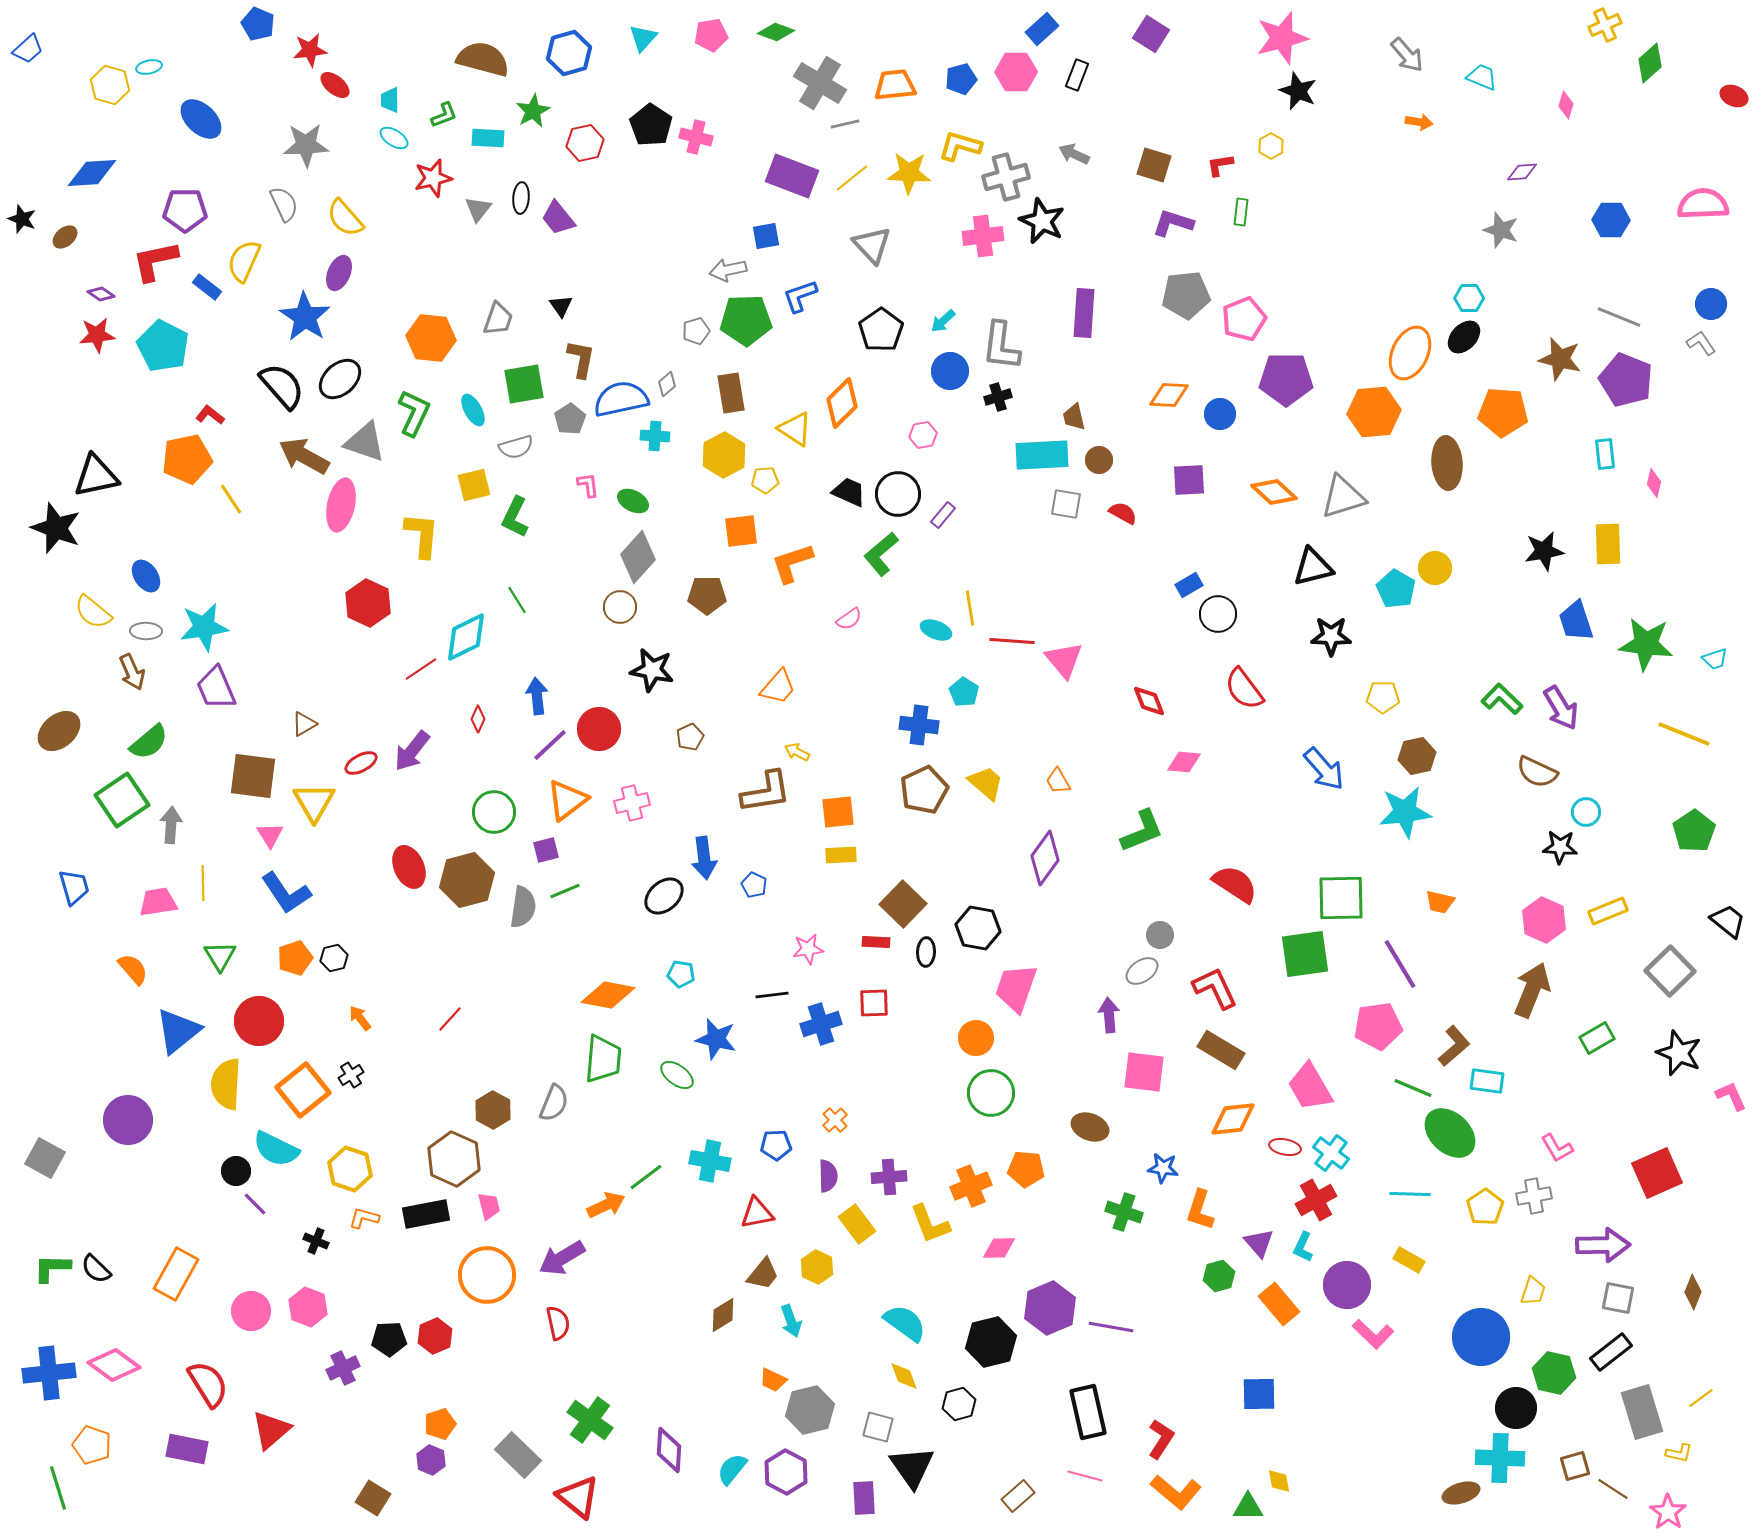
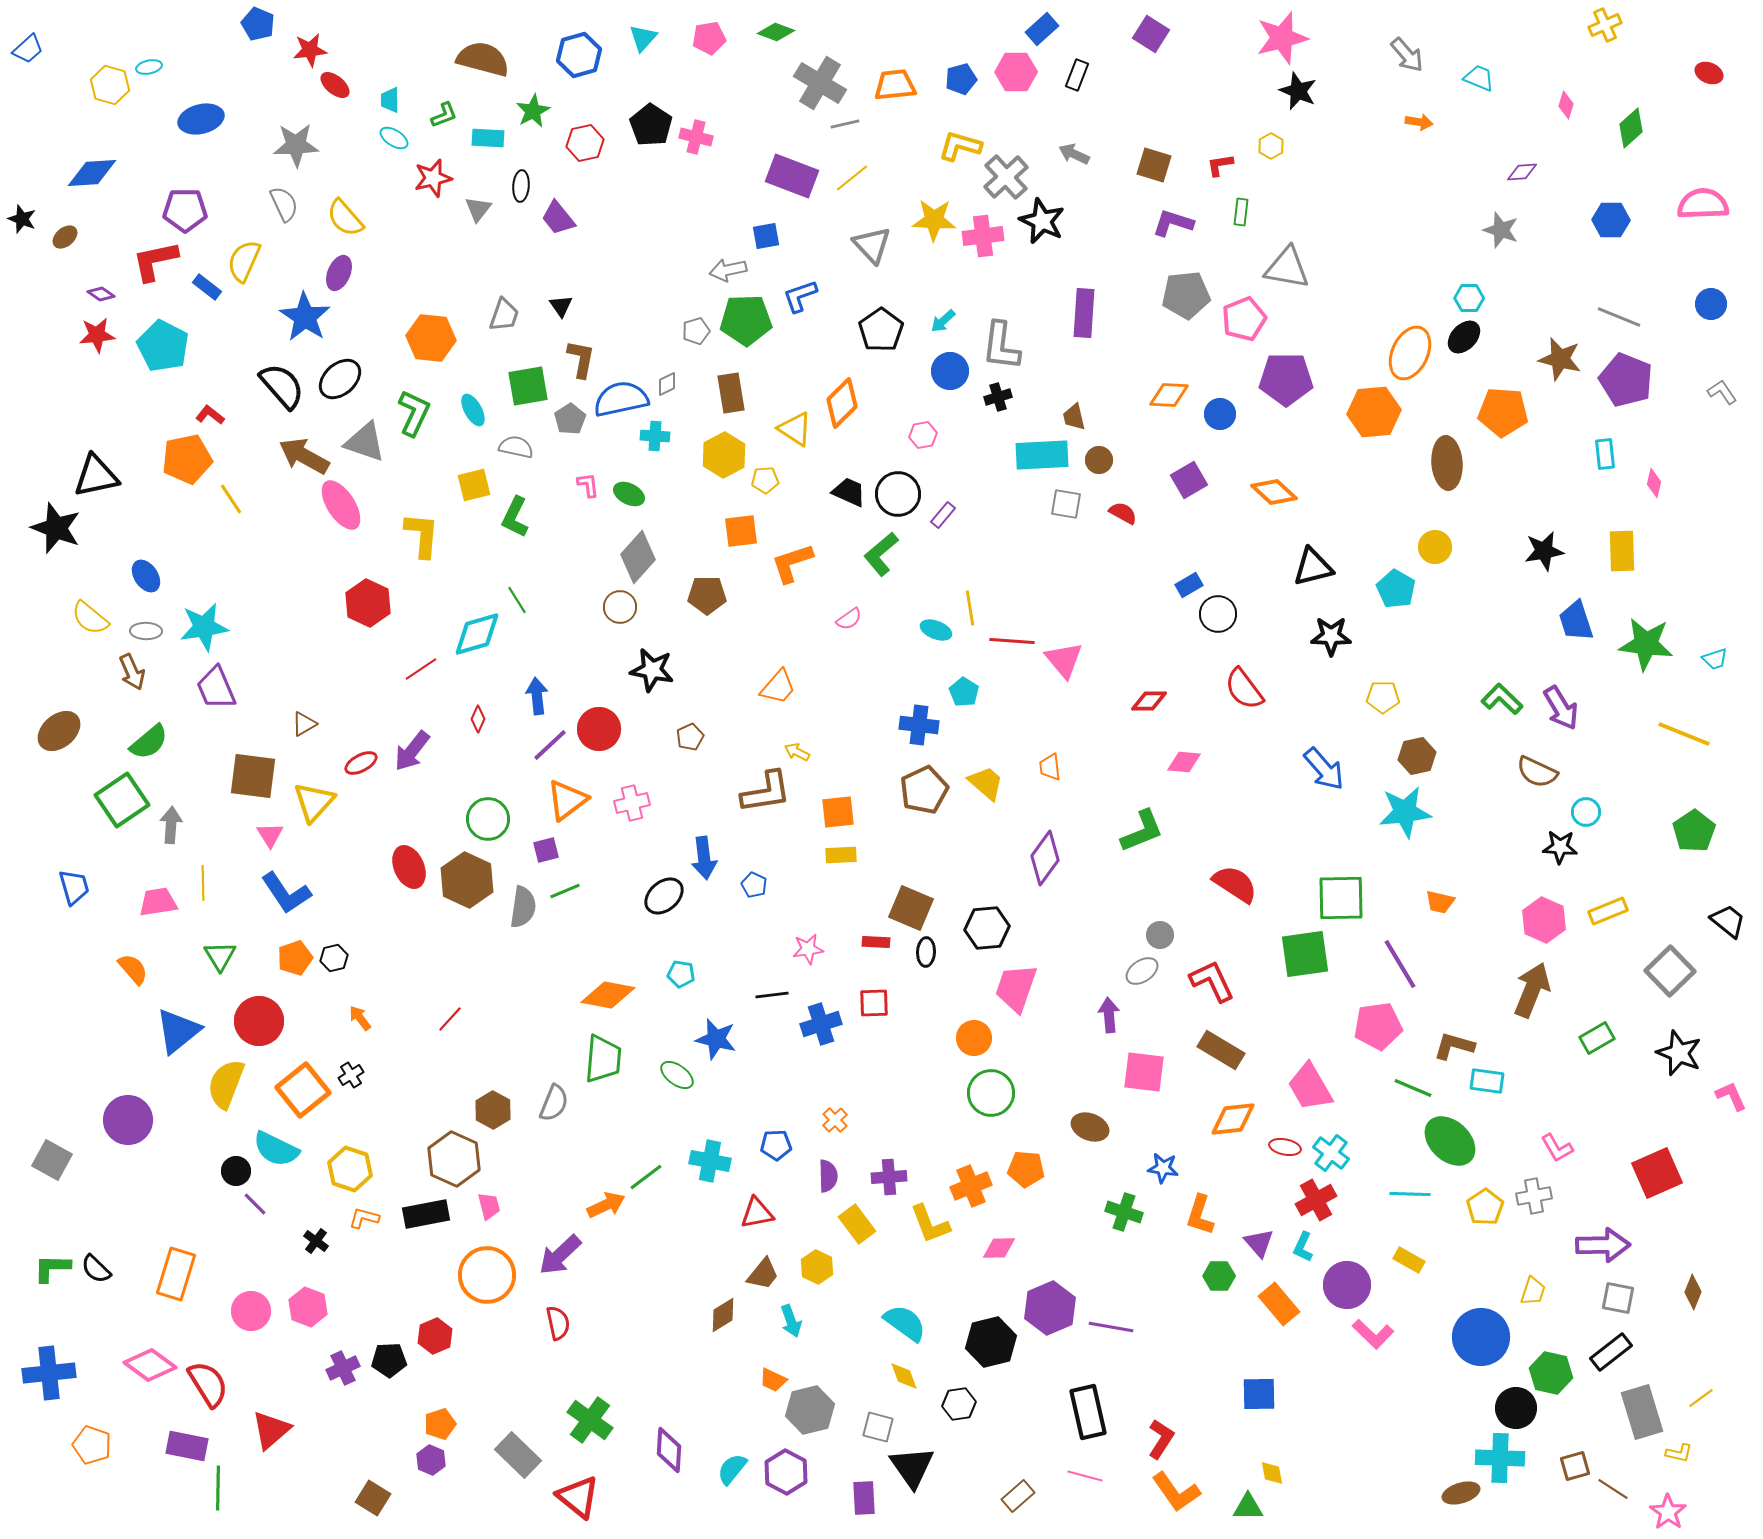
pink pentagon at (711, 35): moved 2 px left, 3 px down
blue hexagon at (569, 53): moved 10 px right, 2 px down
green diamond at (1650, 63): moved 19 px left, 65 px down
cyan trapezoid at (1482, 77): moved 3 px left, 1 px down
red ellipse at (1734, 96): moved 25 px left, 23 px up
blue ellipse at (201, 119): rotated 57 degrees counterclockwise
gray star at (306, 145): moved 10 px left
yellow star at (909, 173): moved 25 px right, 47 px down
gray cross at (1006, 177): rotated 27 degrees counterclockwise
black ellipse at (521, 198): moved 12 px up
gray trapezoid at (498, 319): moved 6 px right, 4 px up
gray L-shape at (1701, 343): moved 21 px right, 49 px down
green square at (524, 384): moved 4 px right, 2 px down
gray diamond at (667, 384): rotated 15 degrees clockwise
gray semicircle at (516, 447): rotated 152 degrees counterclockwise
purple square at (1189, 480): rotated 27 degrees counterclockwise
gray triangle at (1343, 497): moved 56 px left, 229 px up; rotated 27 degrees clockwise
green ellipse at (633, 501): moved 4 px left, 7 px up
pink ellipse at (341, 505): rotated 45 degrees counterclockwise
yellow rectangle at (1608, 544): moved 14 px right, 7 px down
yellow circle at (1435, 568): moved 21 px up
yellow semicircle at (93, 612): moved 3 px left, 6 px down
cyan diamond at (466, 637): moved 11 px right, 3 px up; rotated 10 degrees clockwise
red diamond at (1149, 701): rotated 69 degrees counterclockwise
orange trapezoid at (1058, 781): moved 8 px left, 14 px up; rotated 24 degrees clockwise
yellow triangle at (314, 802): rotated 12 degrees clockwise
green circle at (494, 812): moved 6 px left, 7 px down
brown hexagon at (467, 880): rotated 20 degrees counterclockwise
brown square at (903, 904): moved 8 px right, 4 px down; rotated 21 degrees counterclockwise
black hexagon at (978, 928): moved 9 px right; rotated 15 degrees counterclockwise
red L-shape at (1215, 988): moved 3 px left, 7 px up
orange circle at (976, 1038): moved 2 px left
brown L-shape at (1454, 1046): rotated 123 degrees counterclockwise
yellow semicircle at (226, 1084): rotated 18 degrees clockwise
green ellipse at (1450, 1133): moved 8 px down
gray square at (45, 1158): moved 7 px right, 2 px down
orange L-shape at (1200, 1210): moved 5 px down
black cross at (316, 1241): rotated 15 degrees clockwise
purple arrow at (562, 1258): moved 2 px left, 3 px up; rotated 12 degrees counterclockwise
orange rectangle at (176, 1274): rotated 12 degrees counterclockwise
green hexagon at (1219, 1276): rotated 16 degrees clockwise
black pentagon at (389, 1339): moved 21 px down
pink diamond at (114, 1365): moved 36 px right
green hexagon at (1554, 1373): moved 3 px left
black hexagon at (959, 1404): rotated 8 degrees clockwise
purple rectangle at (187, 1449): moved 3 px up
yellow diamond at (1279, 1481): moved 7 px left, 8 px up
green line at (58, 1488): moved 160 px right; rotated 18 degrees clockwise
orange L-shape at (1176, 1492): rotated 15 degrees clockwise
